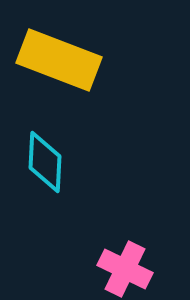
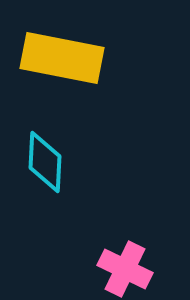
yellow rectangle: moved 3 px right, 2 px up; rotated 10 degrees counterclockwise
